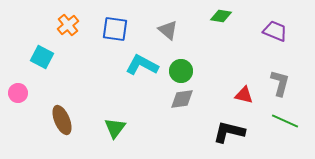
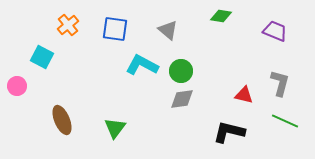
pink circle: moved 1 px left, 7 px up
